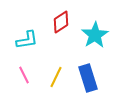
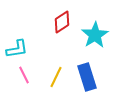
red diamond: moved 1 px right
cyan L-shape: moved 10 px left, 9 px down
blue rectangle: moved 1 px left, 1 px up
